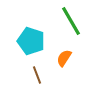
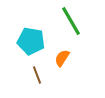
cyan pentagon: rotated 8 degrees counterclockwise
orange semicircle: moved 2 px left
